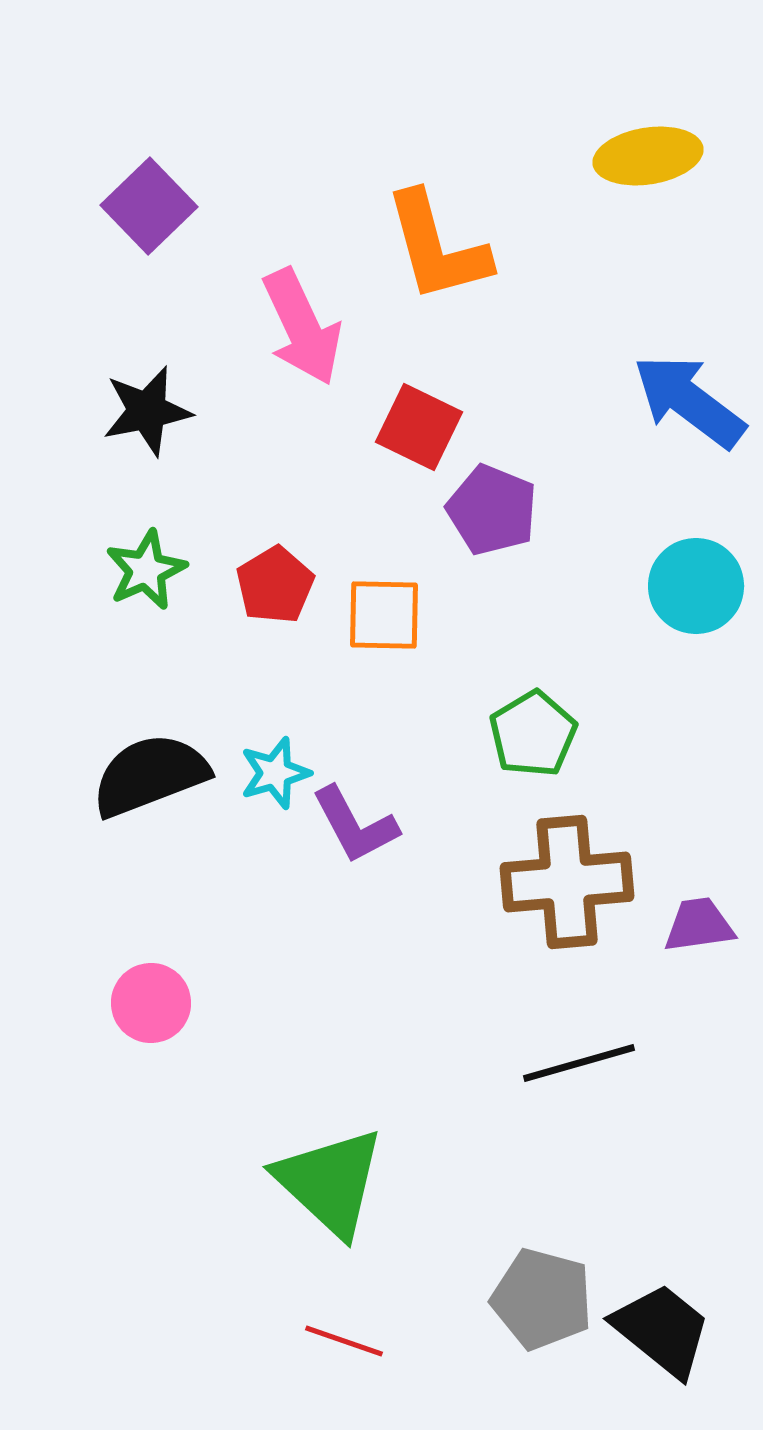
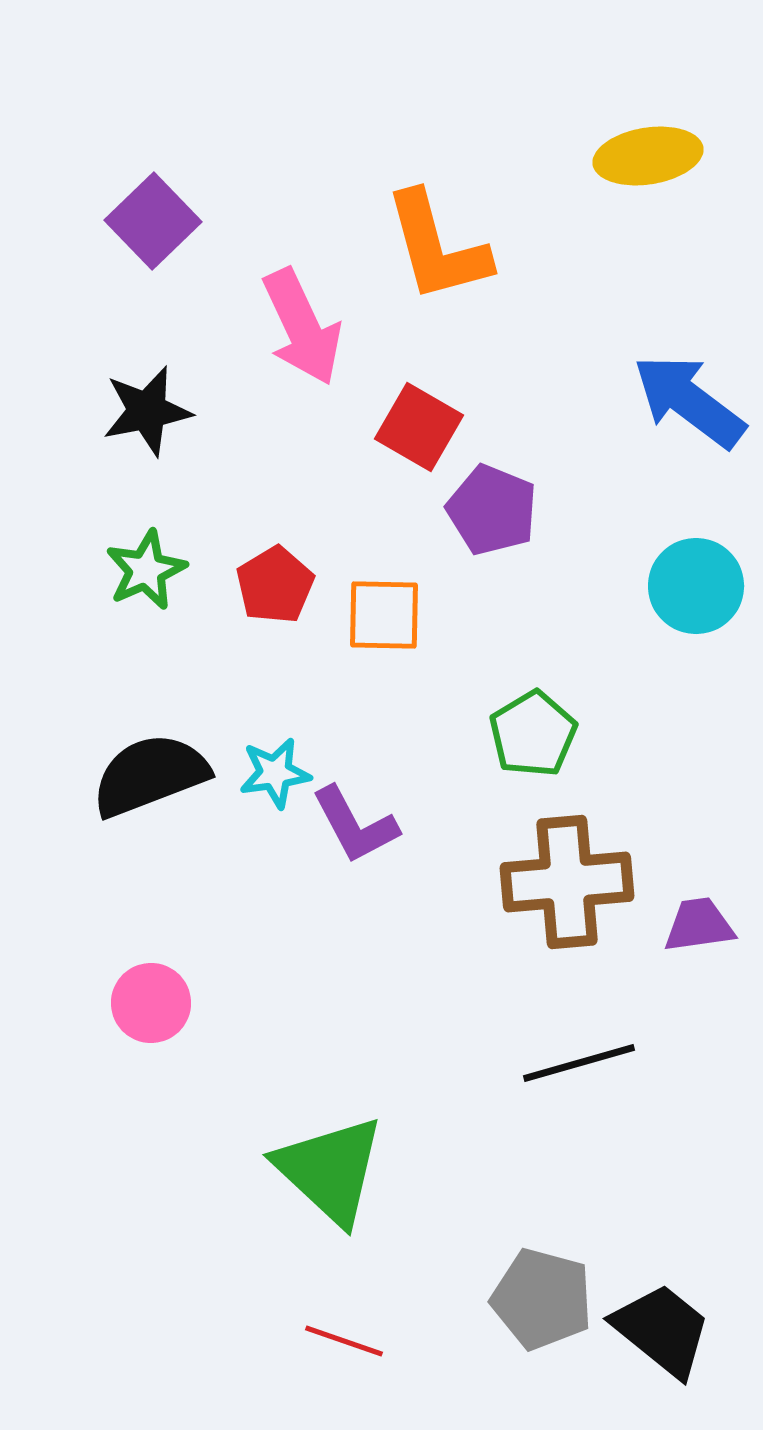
purple square: moved 4 px right, 15 px down
red square: rotated 4 degrees clockwise
cyan star: rotated 8 degrees clockwise
green triangle: moved 12 px up
